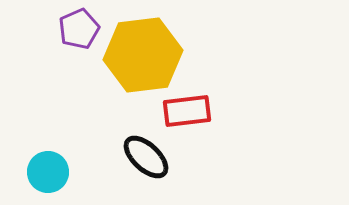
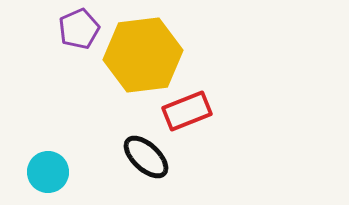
red rectangle: rotated 15 degrees counterclockwise
